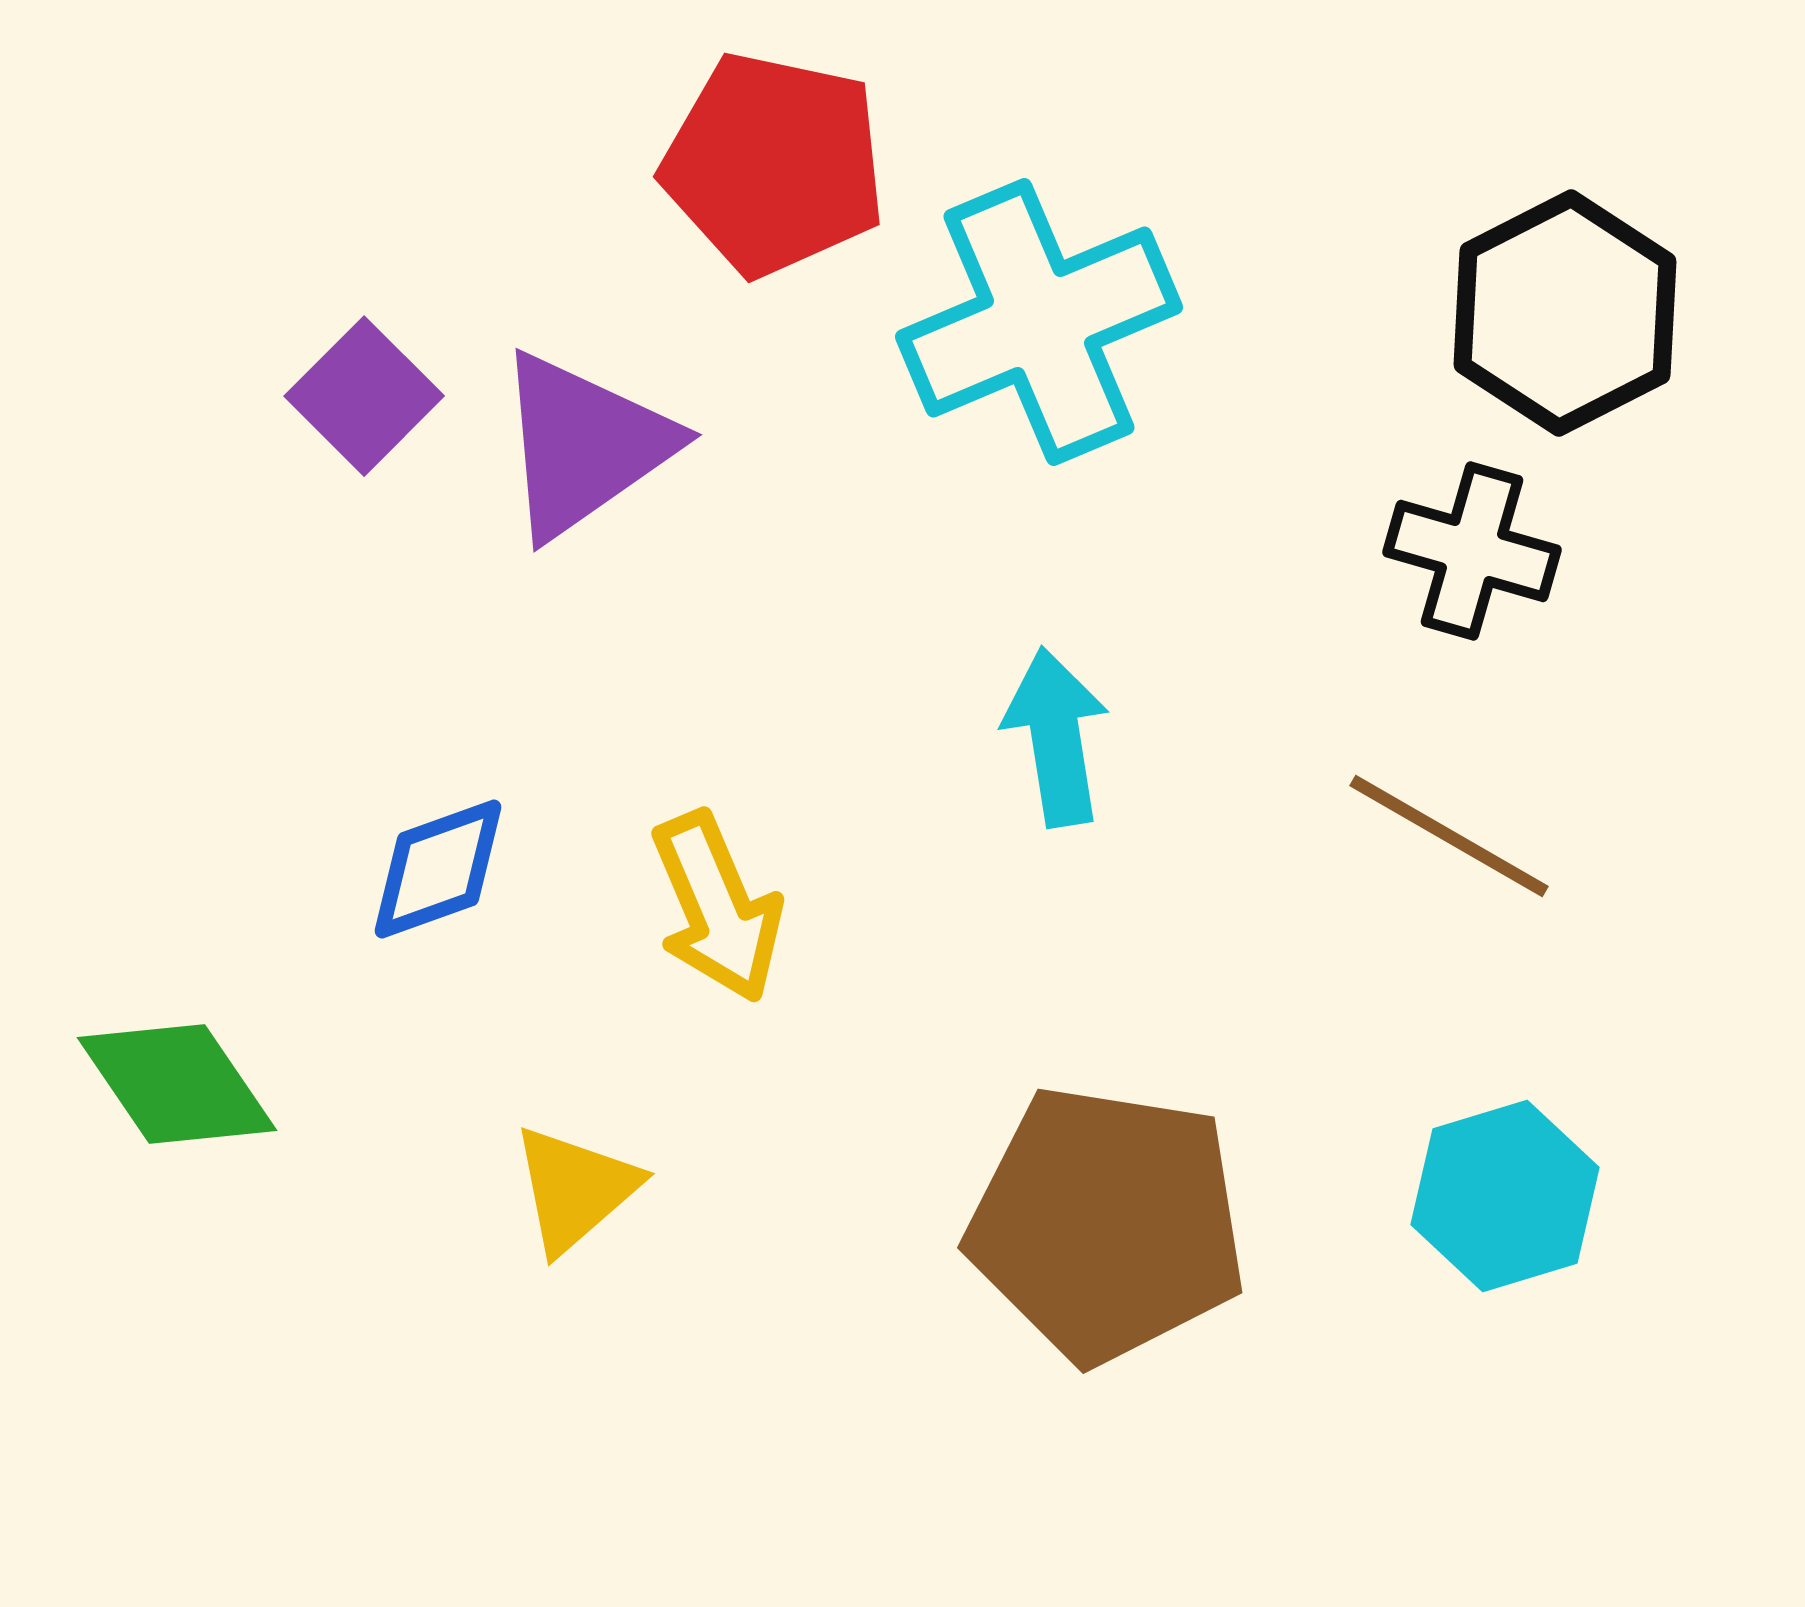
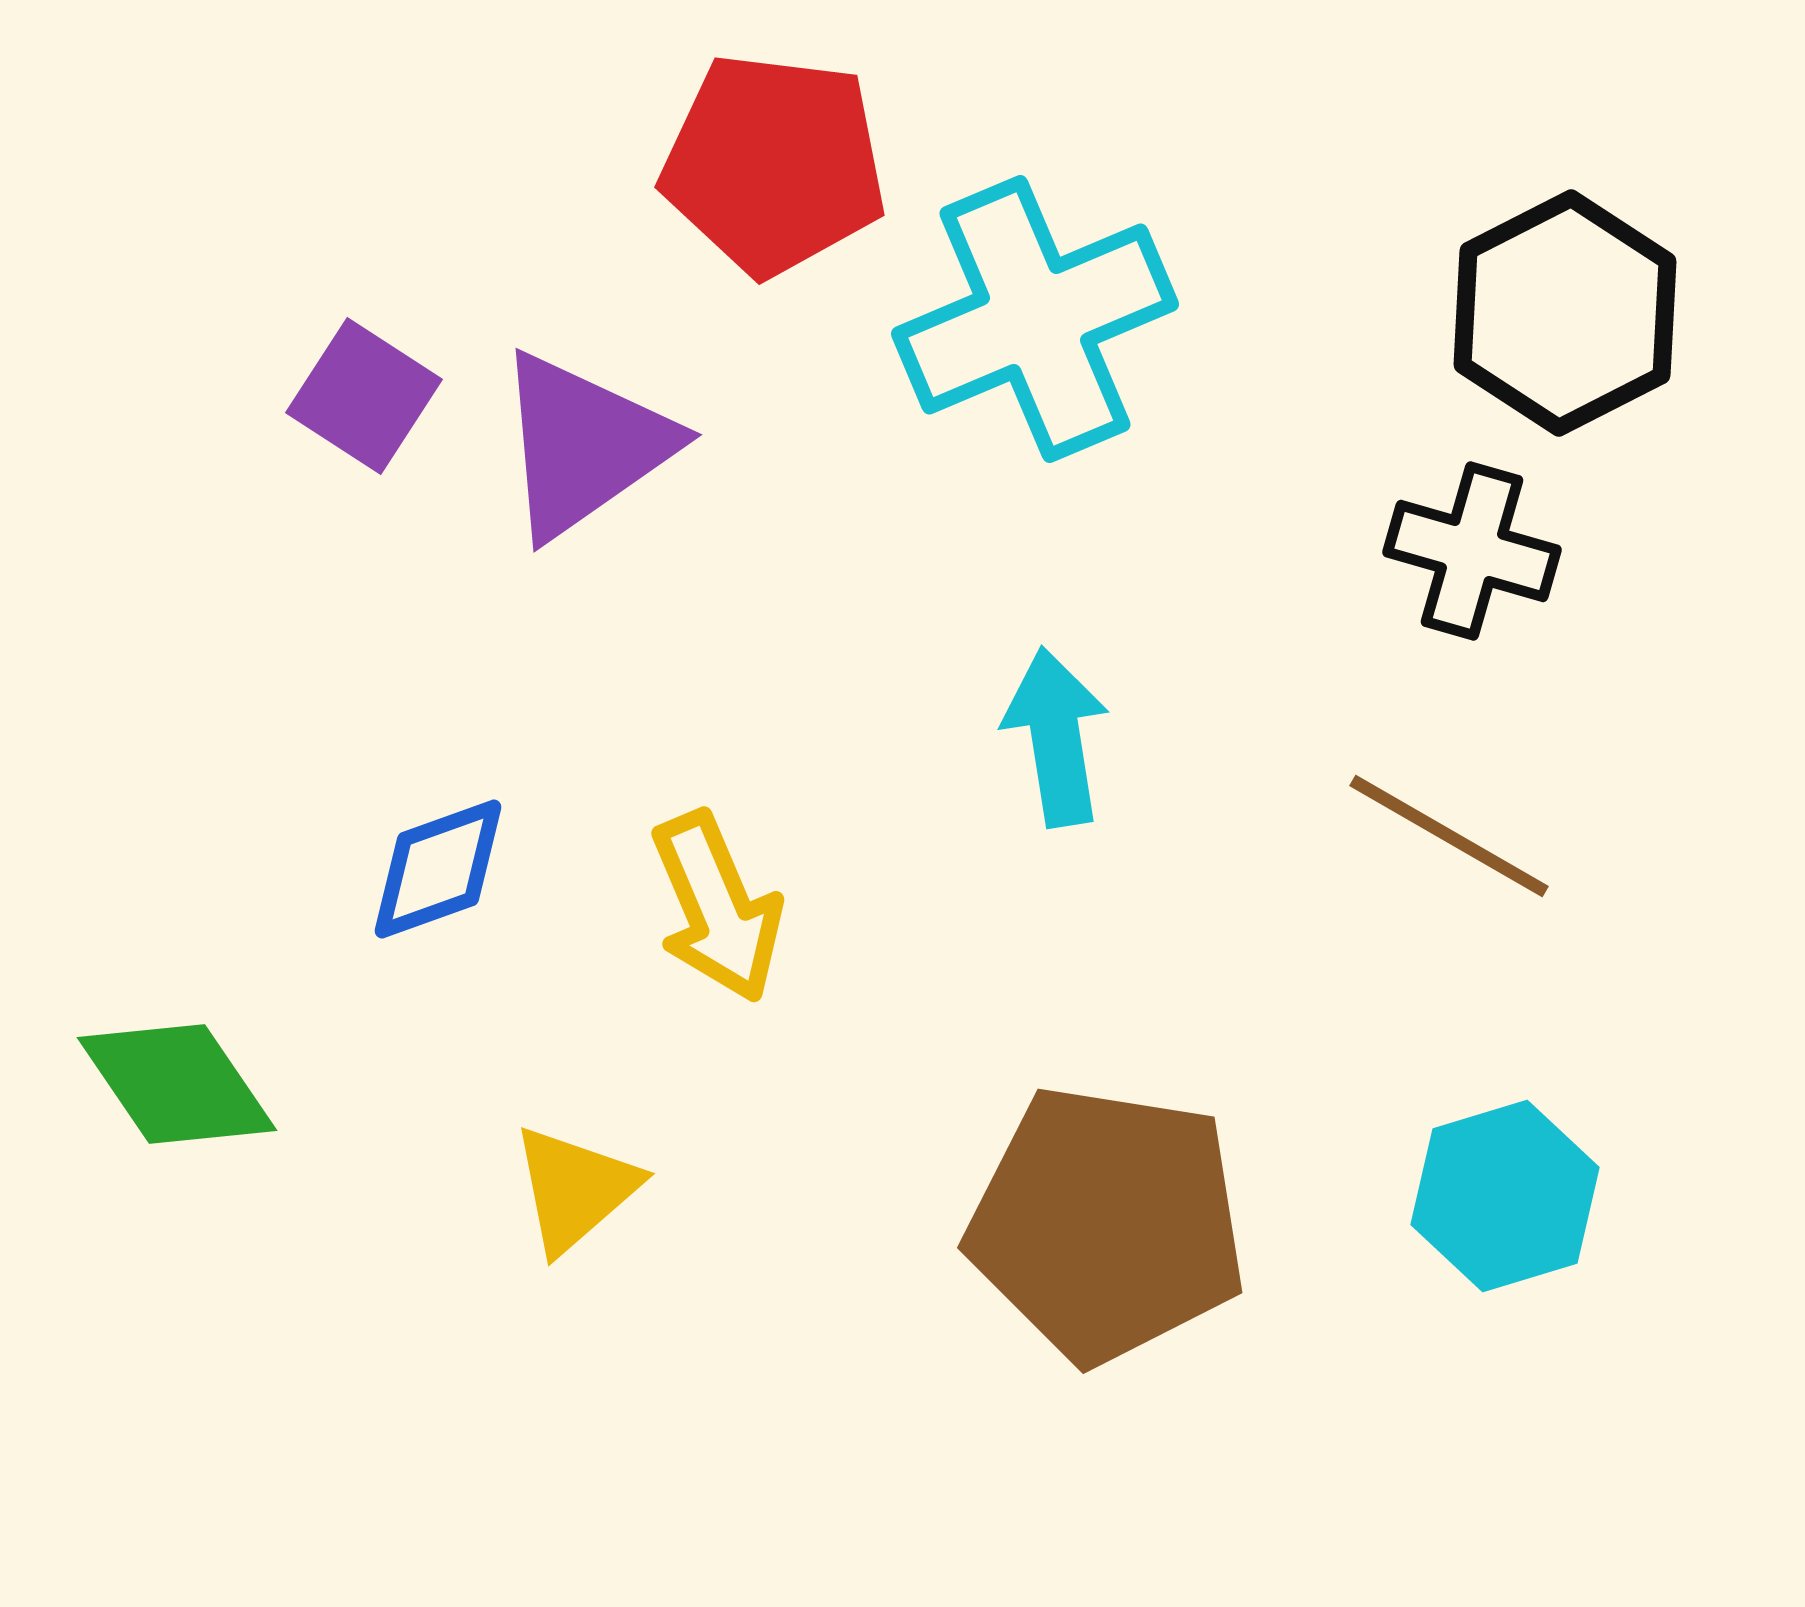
red pentagon: rotated 5 degrees counterclockwise
cyan cross: moved 4 px left, 3 px up
purple square: rotated 12 degrees counterclockwise
